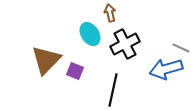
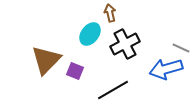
cyan ellipse: rotated 70 degrees clockwise
black line: rotated 48 degrees clockwise
